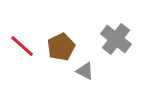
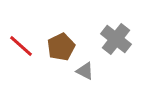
red line: moved 1 px left
